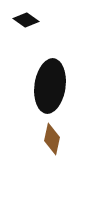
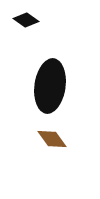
brown diamond: rotated 48 degrees counterclockwise
